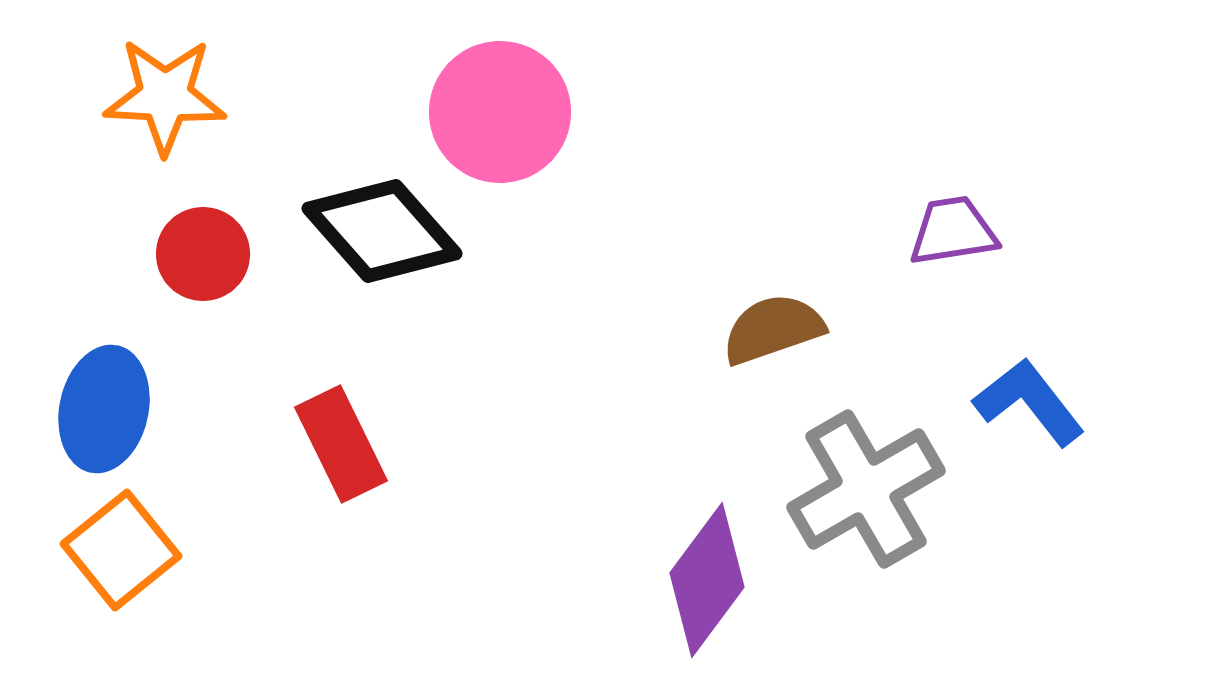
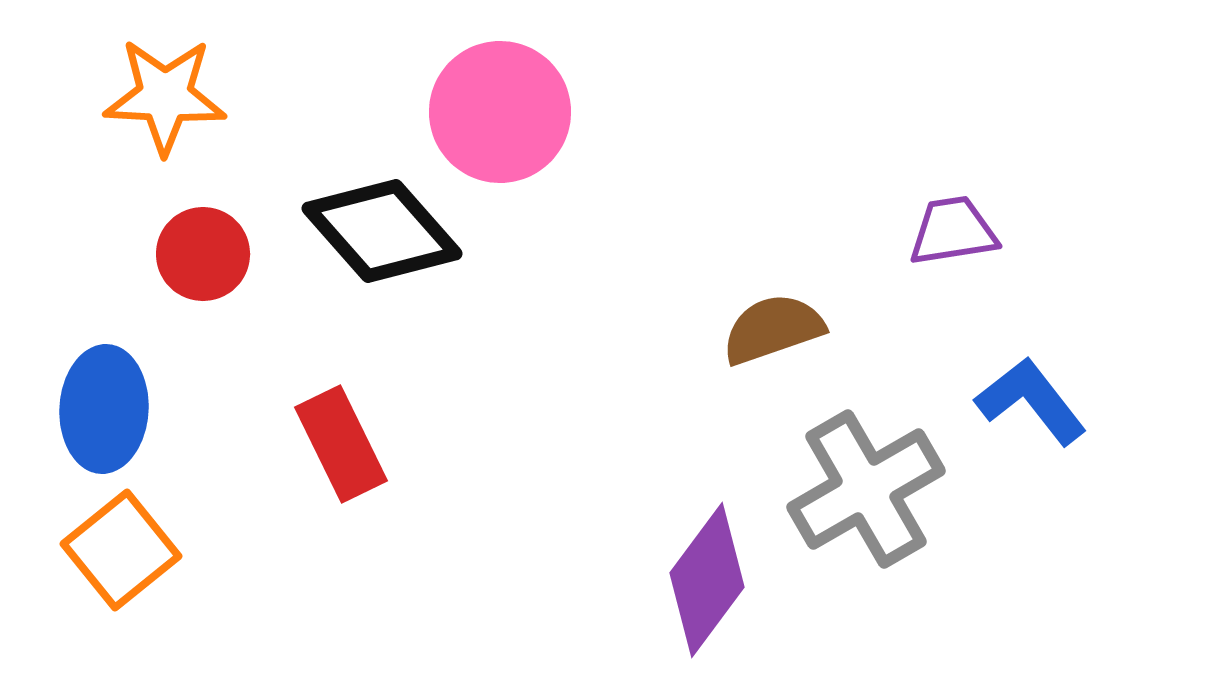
blue L-shape: moved 2 px right, 1 px up
blue ellipse: rotated 9 degrees counterclockwise
